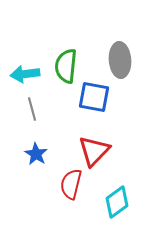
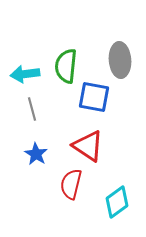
red triangle: moved 6 px left, 5 px up; rotated 40 degrees counterclockwise
